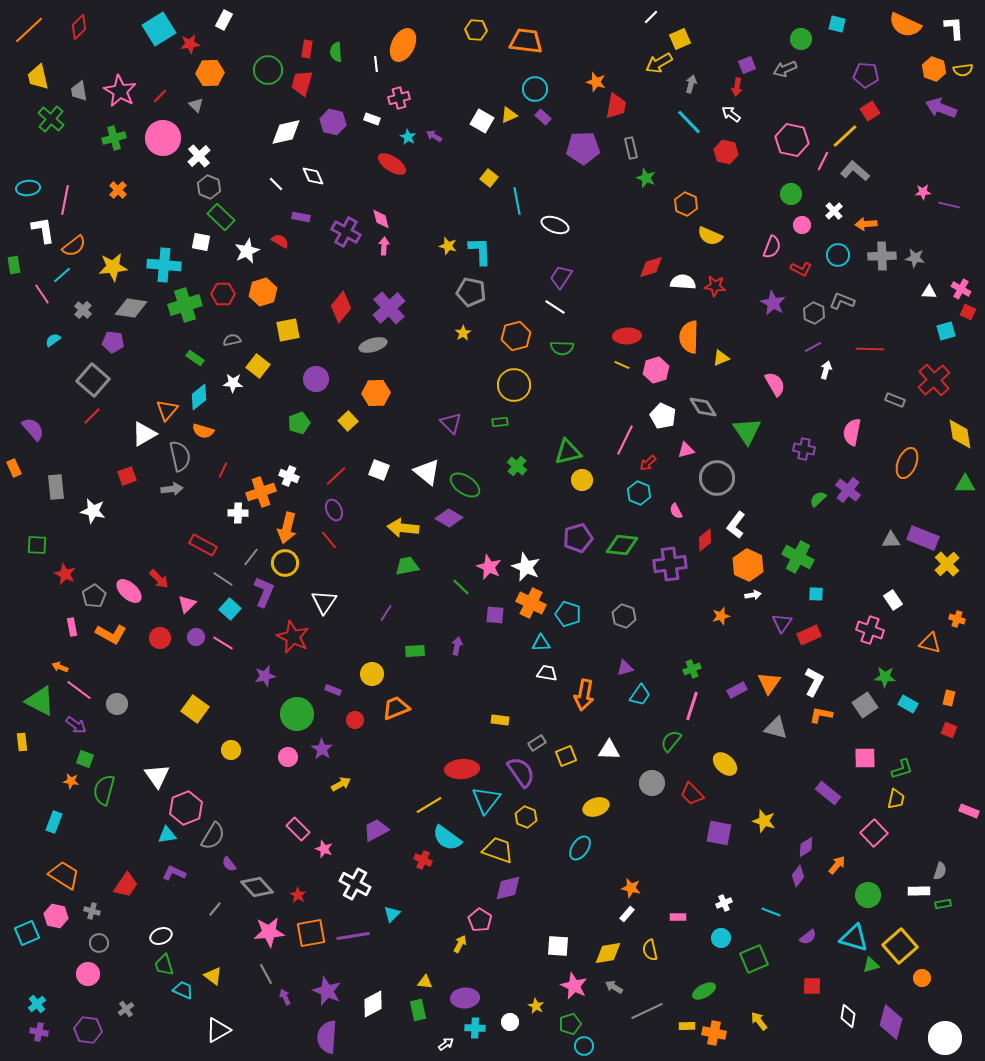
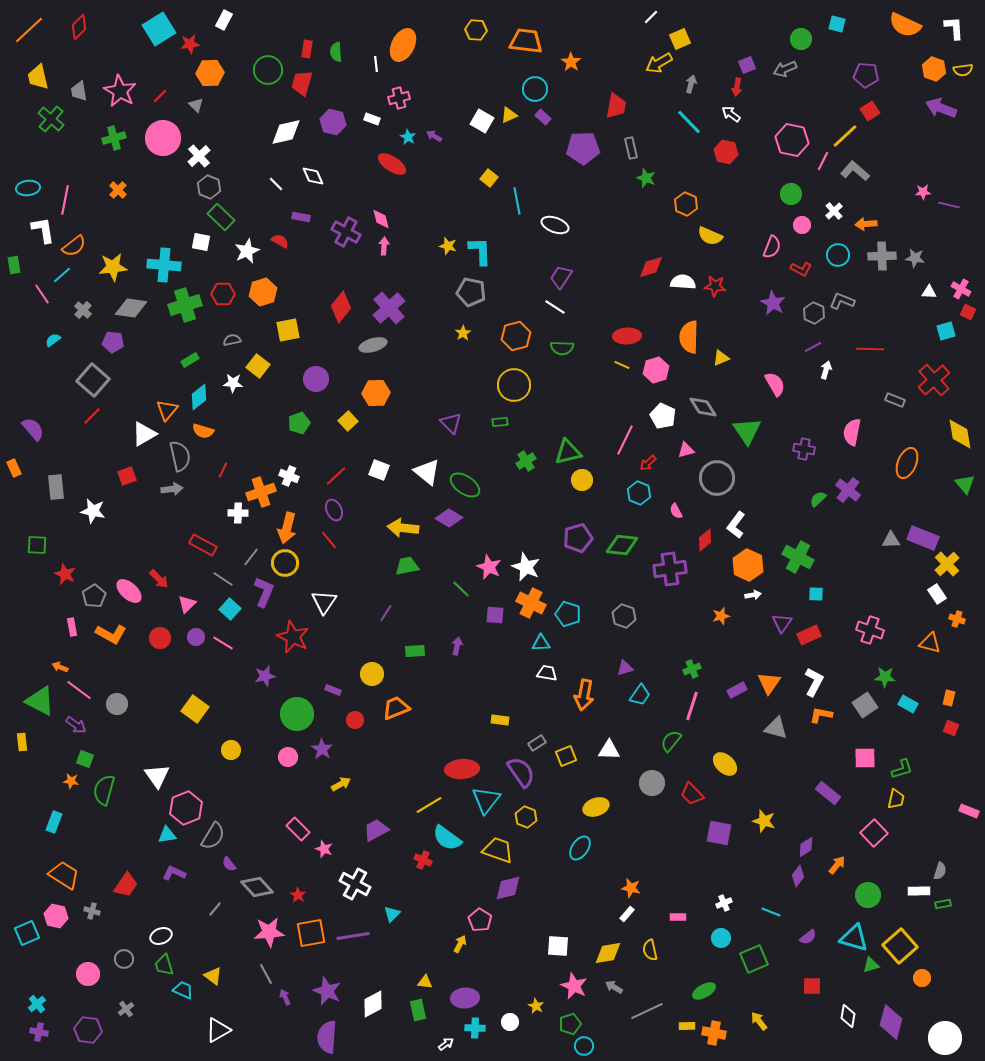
orange star at (596, 82): moved 25 px left, 20 px up; rotated 18 degrees clockwise
green rectangle at (195, 358): moved 5 px left, 2 px down; rotated 66 degrees counterclockwise
green cross at (517, 466): moved 9 px right, 5 px up; rotated 18 degrees clockwise
green triangle at (965, 484): rotated 50 degrees clockwise
purple cross at (670, 564): moved 5 px down
green line at (461, 587): moved 2 px down
white rectangle at (893, 600): moved 44 px right, 6 px up
red square at (949, 730): moved 2 px right, 2 px up
gray circle at (99, 943): moved 25 px right, 16 px down
